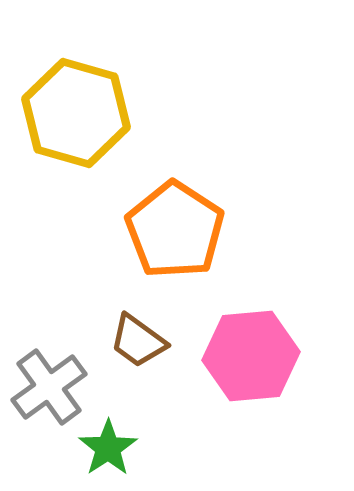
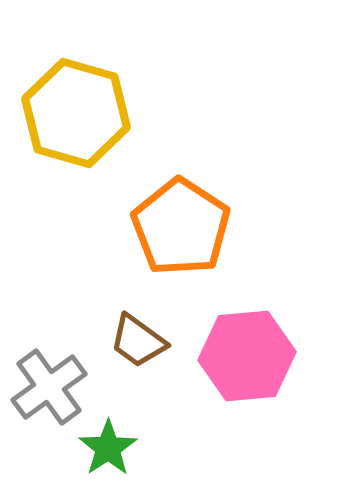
orange pentagon: moved 6 px right, 3 px up
pink hexagon: moved 4 px left
